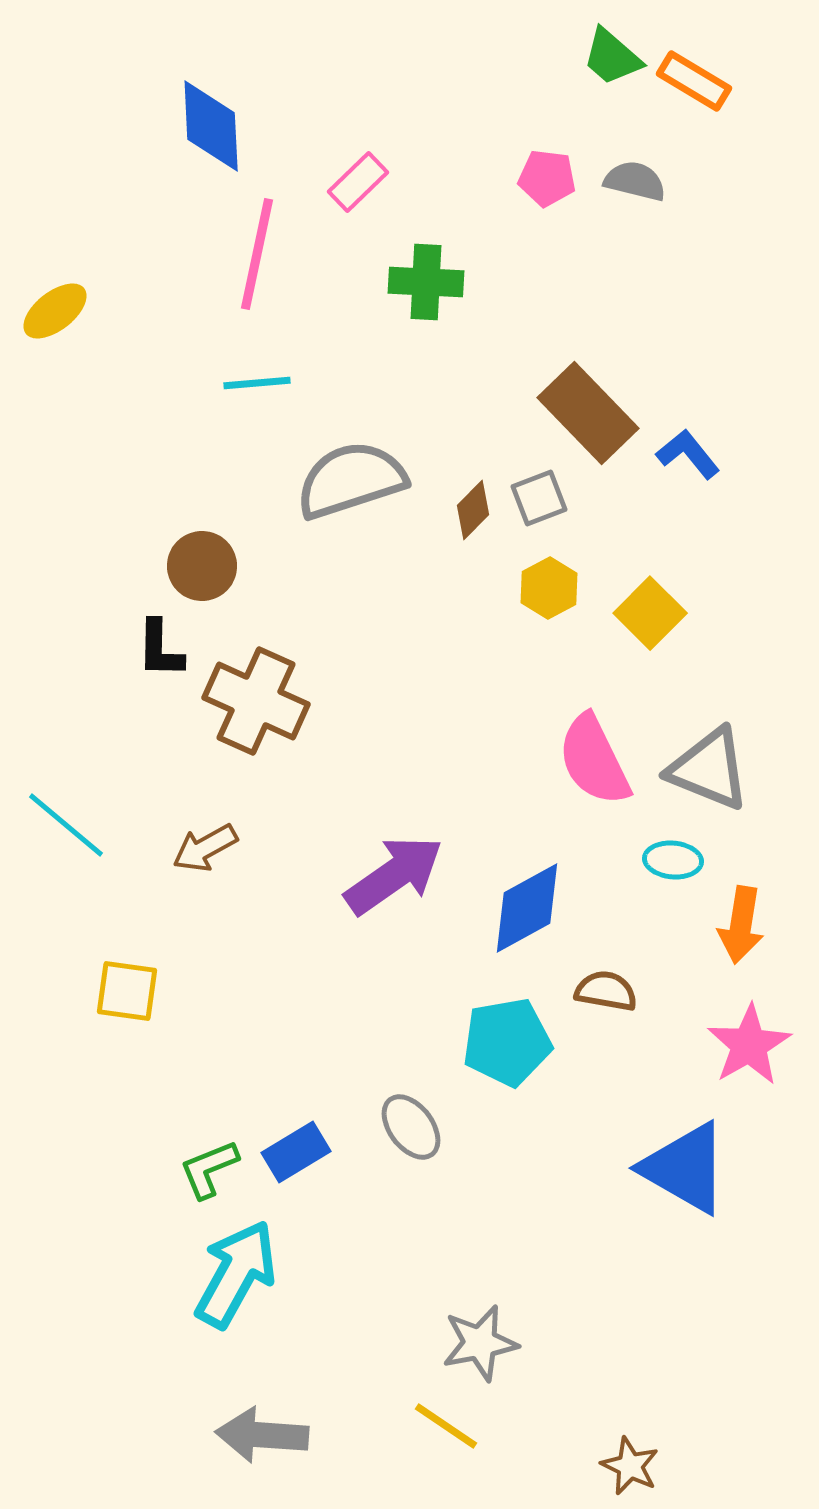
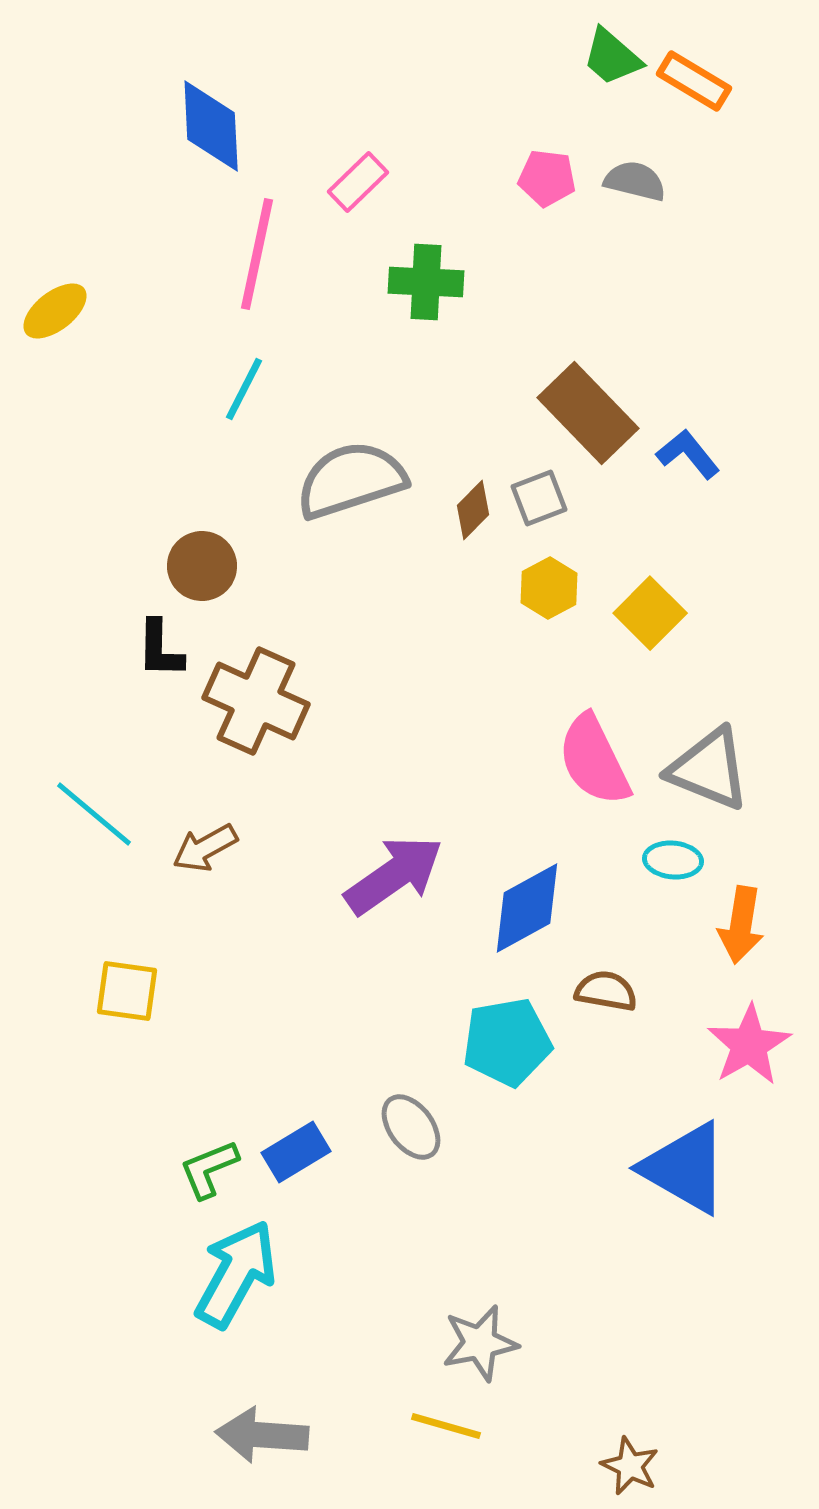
cyan line at (257, 383): moved 13 px left, 6 px down; rotated 58 degrees counterclockwise
cyan line at (66, 825): moved 28 px right, 11 px up
yellow line at (446, 1426): rotated 18 degrees counterclockwise
